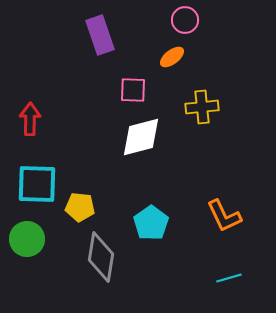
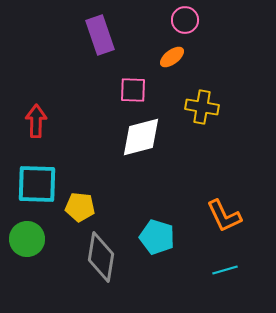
yellow cross: rotated 16 degrees clockwise
red arrow: moved 6 px right, 2 px down
cyan pentagon: moved 6 px right, 14 px down; rotated 20 degrees counterclockwise
cyan line: moved 4 px left, 8 px up
